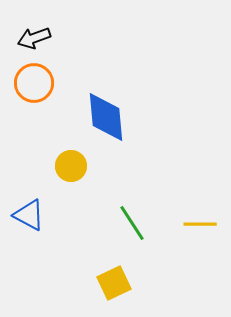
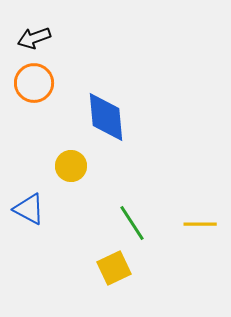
blue triangle: moved 6 px up
yellow square: moved 15 px up
